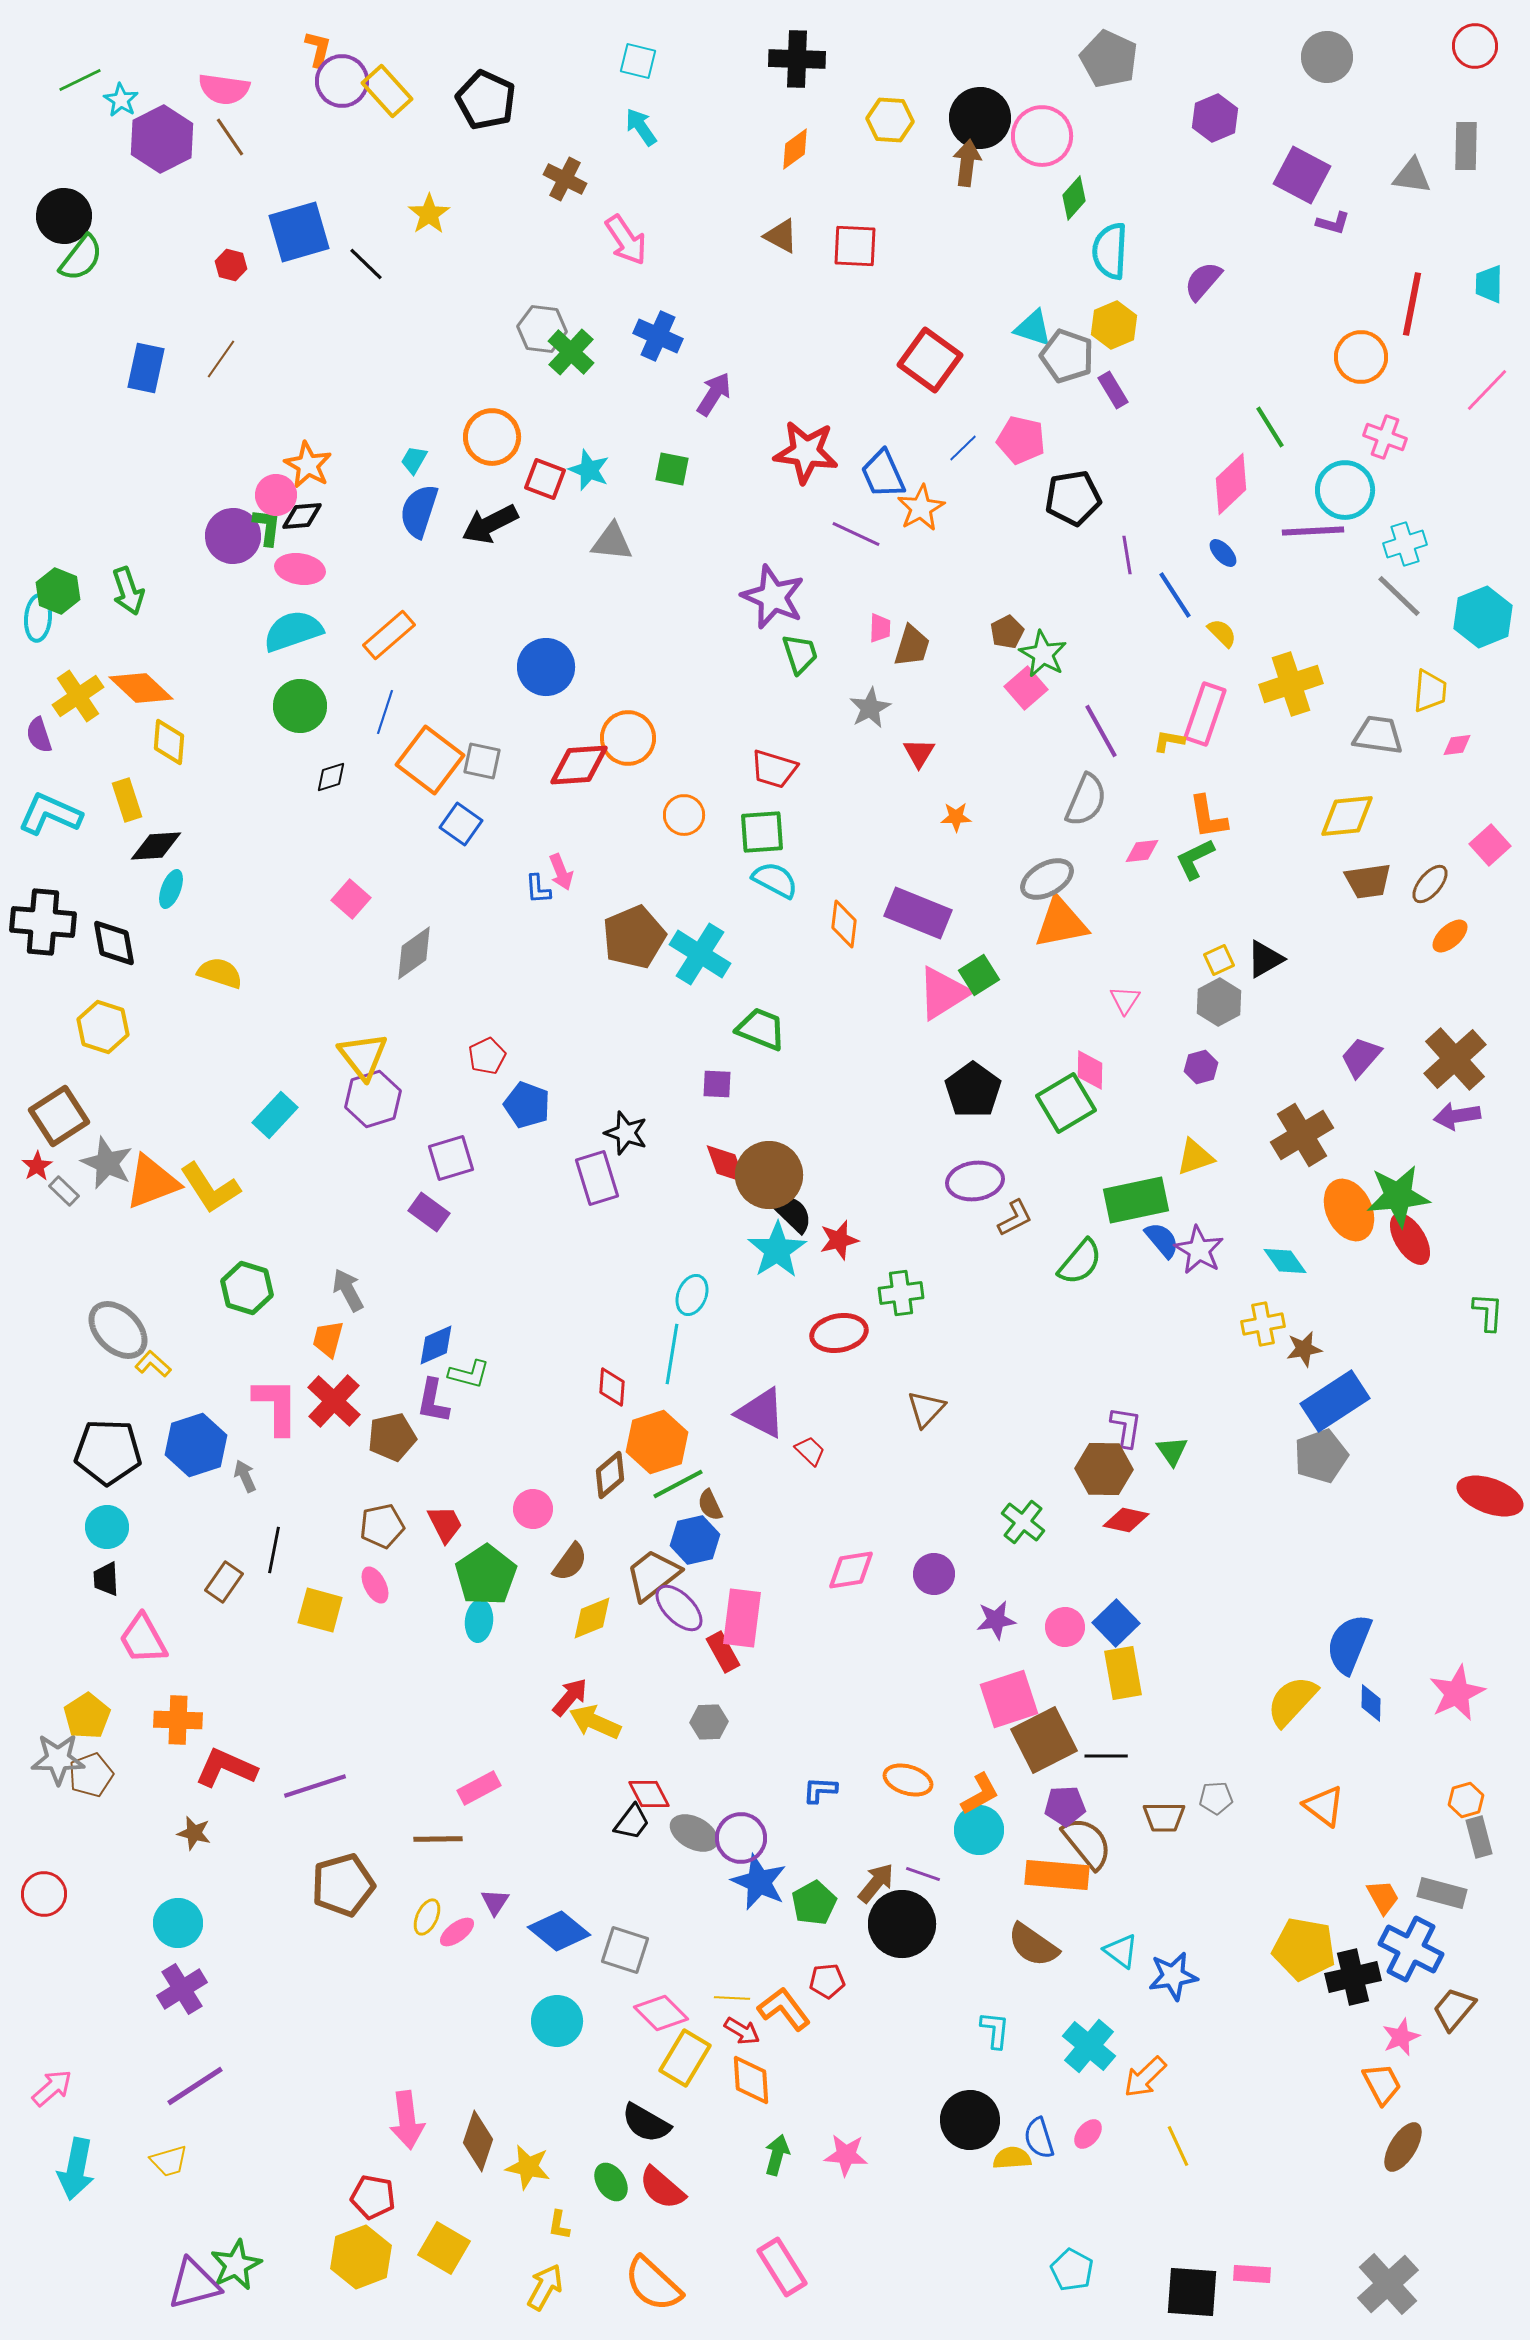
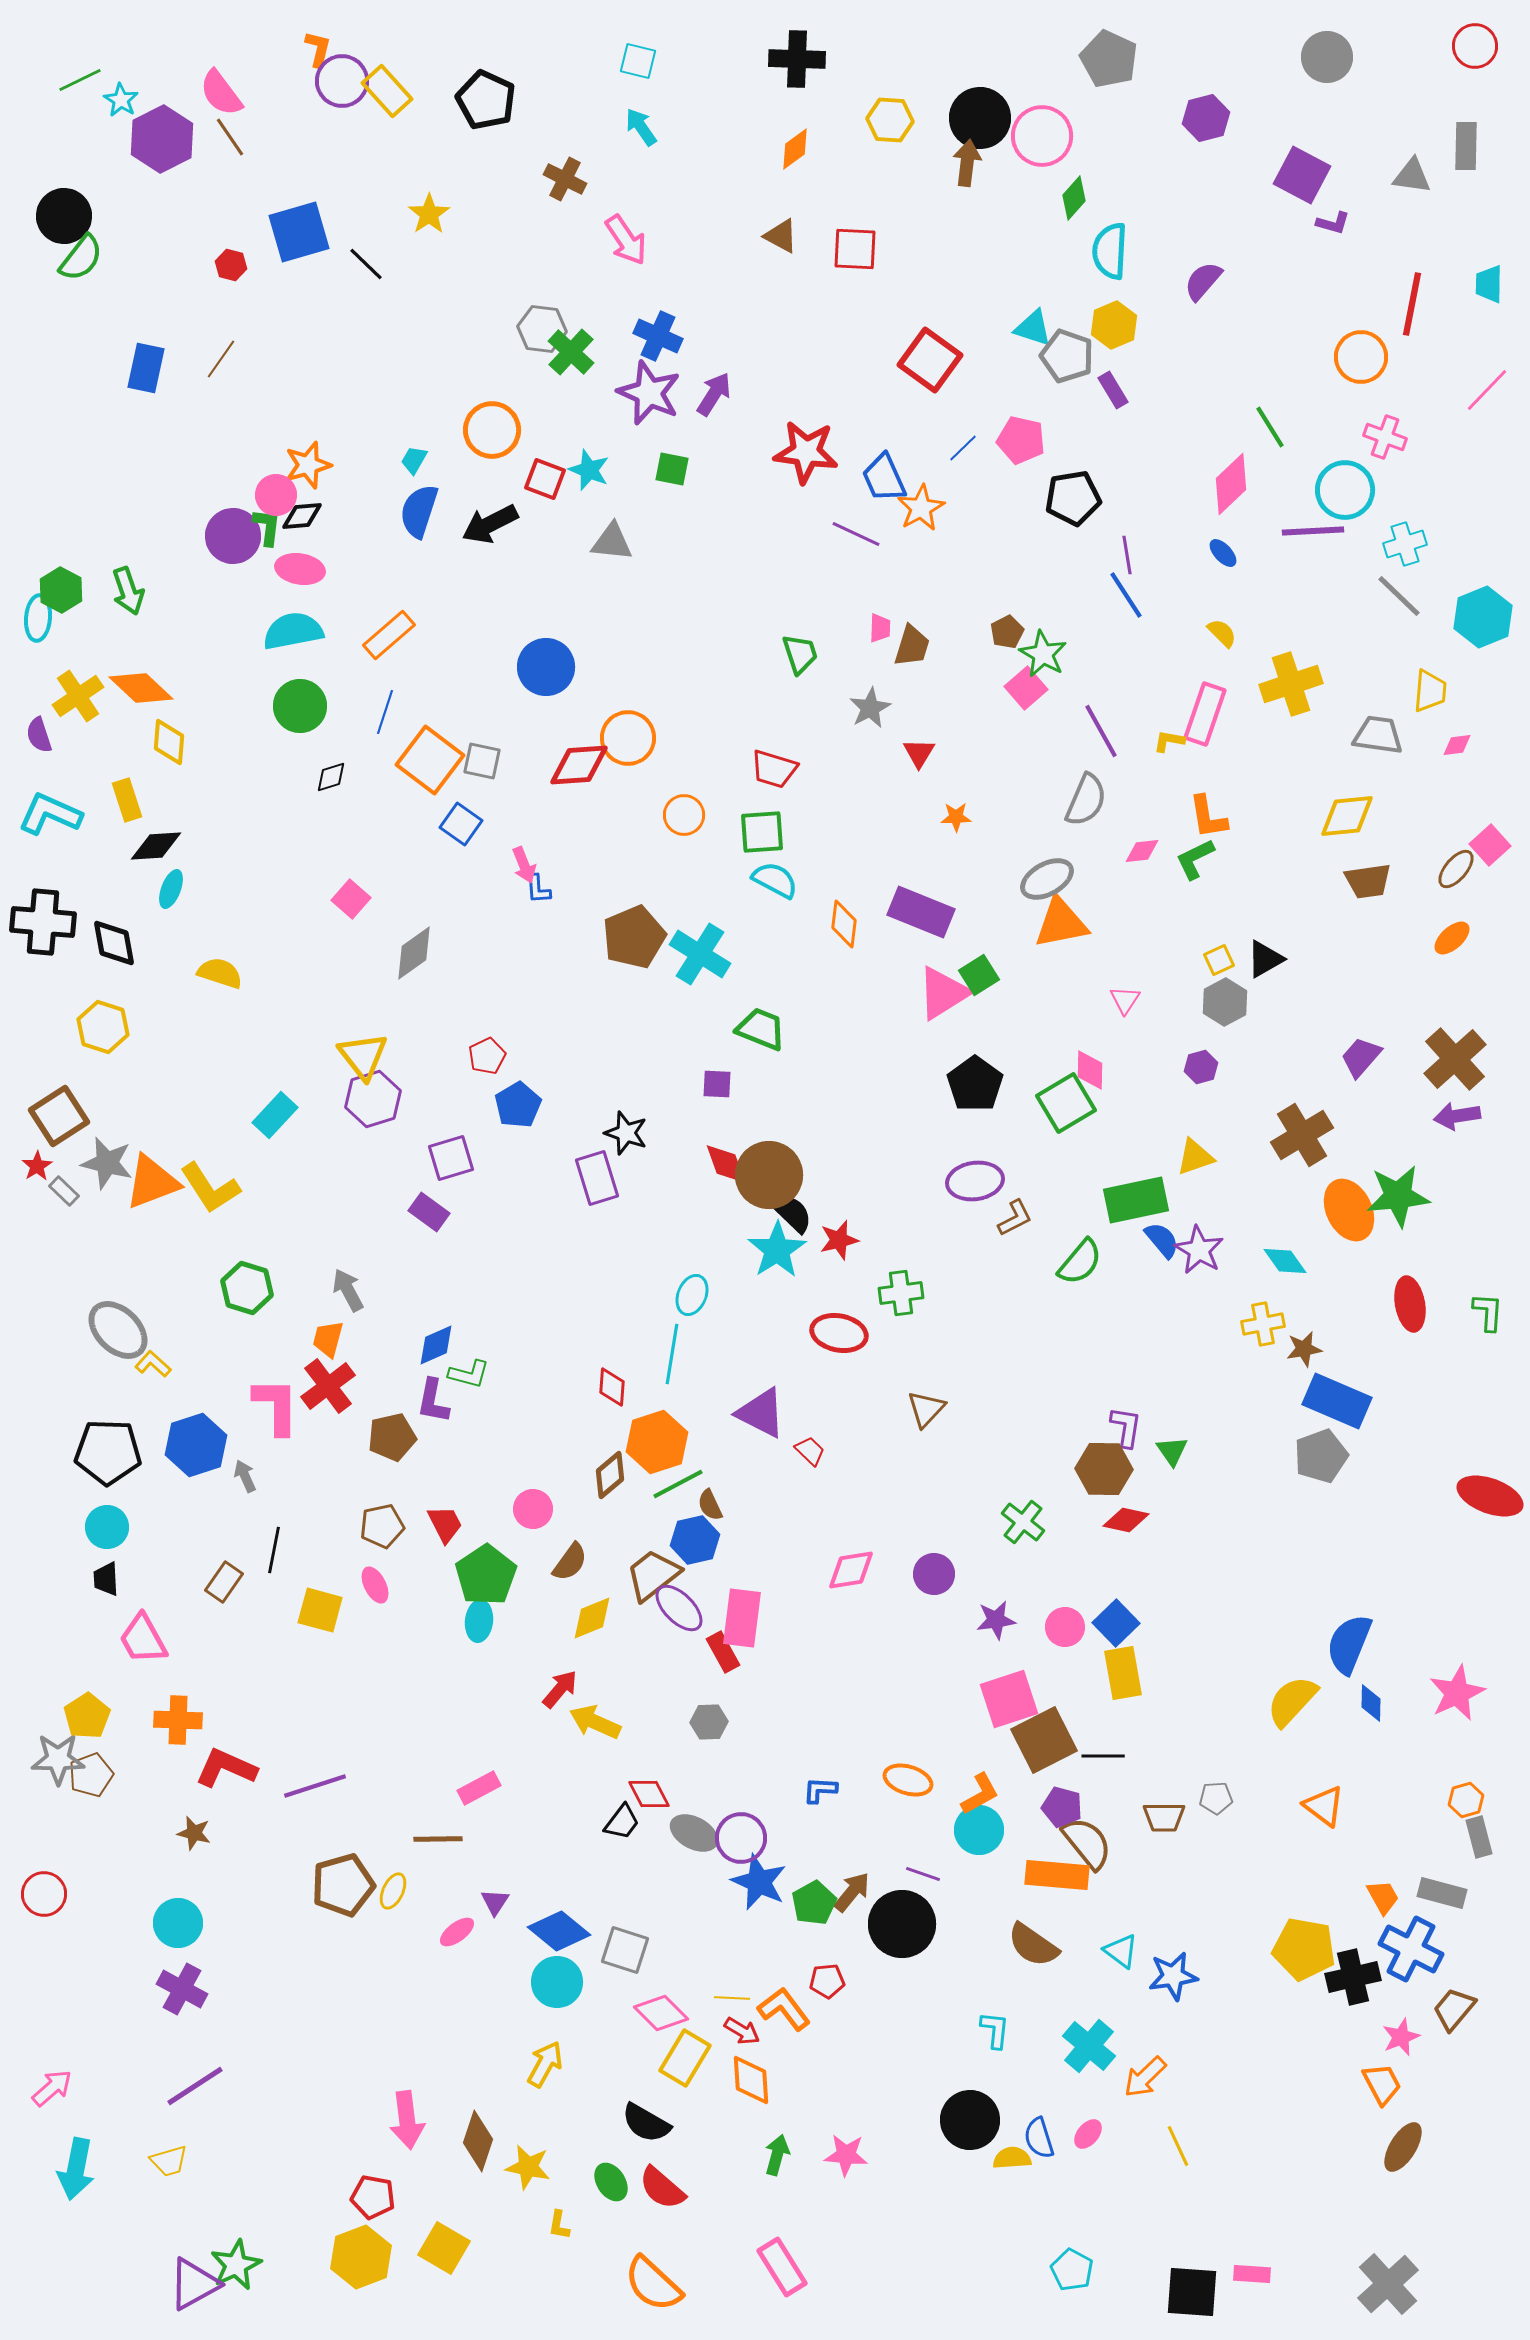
pink semicircle at (224, 89): moved 3 px left, 4 px down; rotated 45 degrees clockwise
purple hexagon at (1215, 118): moved 9 px left; rotated 9 degrees clockwise
red square at (855, 246): moved 3 px down
orange circle at (492, 437): moved 7 px up
orange star at (308, 465): rotated 27 degrees clockwise
blue trapezoid at (883, 474): moved 1 px right, 4 px down
green hexagon at (58, 591): moved 3 px right, 1 px up; rotated 6 degrees clockwise
blue line at (1175, 595): moved 49 px left
purple star at (773, 597): moved 124 px left, 204 px up
cyan semicircle at (293, 631): rotated 8 degrees clockwise
pink arrow at (561, 872): moved 37 px left, 7 px up
brown ellipse at (1430, 884): moved 26 px right, 15 px up
purple rectangle at (918, 913): moved 3 px right, 1 px up
orange ellipse at (1450, 936): moved 2 px right, 2 px down
gray hexagon at (1219, 1002): moved 6 px right
black pentagon at (973, 1090): moved 2 px right, 6 px up
blue pentagon at (527, 1105): moved 9 px left; rotated 21 degrees clockwise
gray star at (107, 1163): rotated 10 degrees counterclockwise
red ellipse at (1410, 1239): moved 65 px down; rotated 22 degrees clockwise
red ellipse at (839, 1333): rotated 22 degrees clockwise
red cross at (334, 1401): moved 6 px left, 15 px up; rotated 10 degrees clockwise
blue rectangle at (1335, 1401): moved 2 px right; rotated 56 degrees clockwise
red arrow at (570, 1697): moved 10 px left, 8 px up
black line at (1106, 1756): moved 3 px left
purple pentagon at (1065, 1806): moved 3 px left, 1 px down; rotated 18 degrees clockwise
black trapezoid at (632, 1822): moved 10 px left
brown arrow at (876, 1883): moved 24 px left, 9 px down
yellow ellipse at (427, 1917): moved 34 px left, 26 px up
purple cross at (182, 1989): rotated 30 degrees counterclockwise
cyan circle at (557, 2021): moved 39 px up
purple triangle at (194, 2284): rotated 14 degrees counterclockwise
yellow arrow at (545, 2287): moved 223 px up
